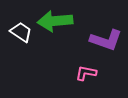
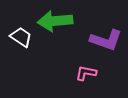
white trapezoid: moved 5 px down
